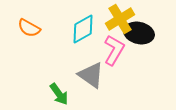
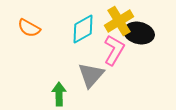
yellow cross: moved 1 px left, 2 px down
gray triangle: rotated 36 degrees clockwise
green arrow: rotated 145 degrees counterclockwise
